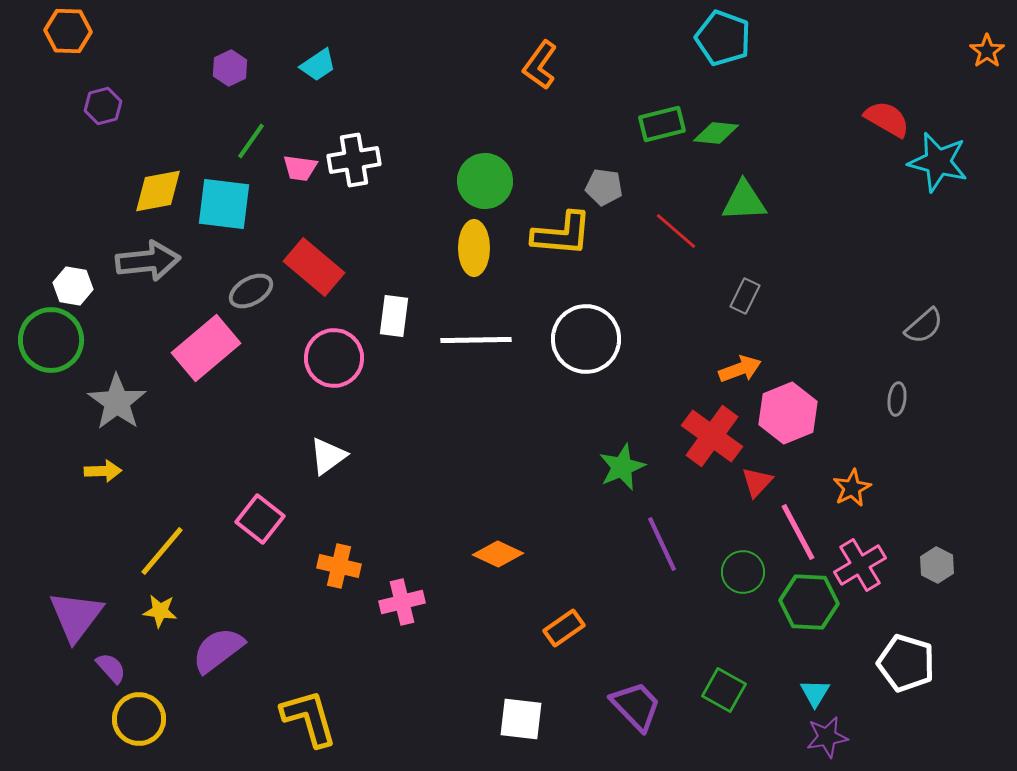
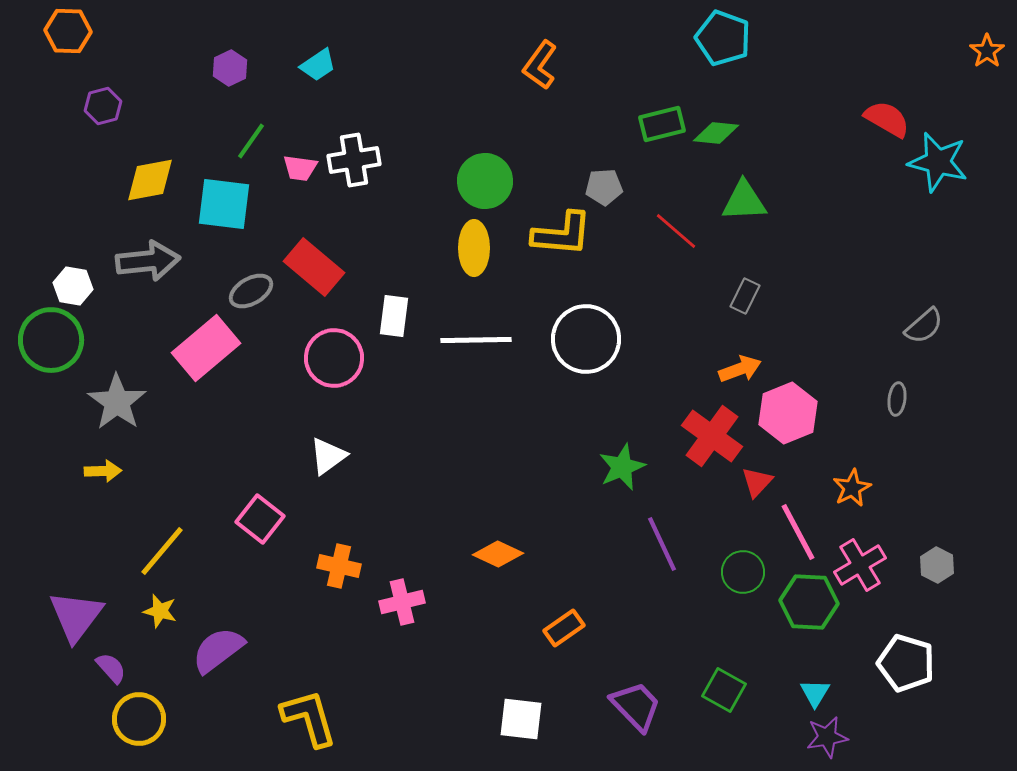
gray pentagon at (604, 187): rotated 12 degrees counterclockwise
yellow diamond at (158, 191): moved 8 px left, 11 px up
yellow star at (160, 611): rotated 8 degrees clockwise
